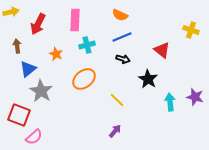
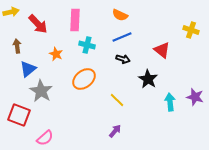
red arrow: rotated 70 degrees counterclockwise
cyan cross: rotated 28 degrees clockwise
pink semicircle: moved 11 px right, 1 px down
